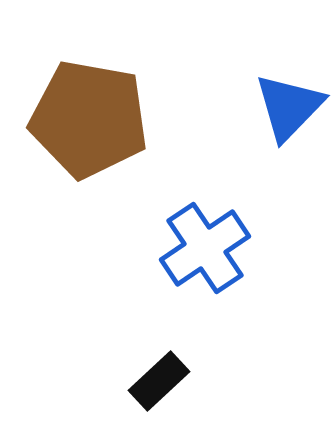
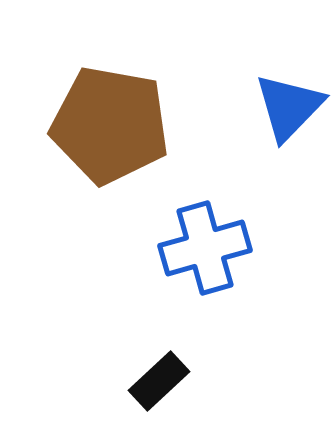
brown pentagon: moved 21 px right, 6 px down
blue cross: rotated 18 degrees clockwise
